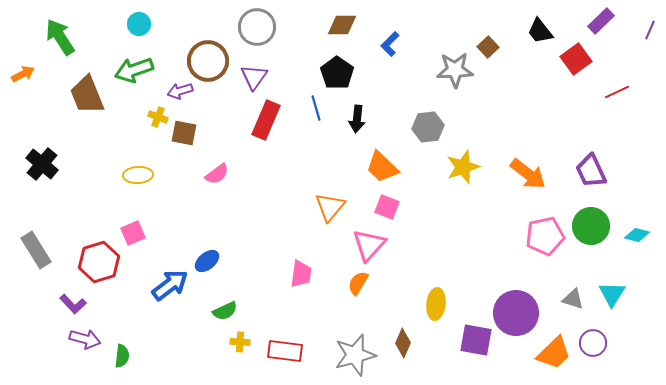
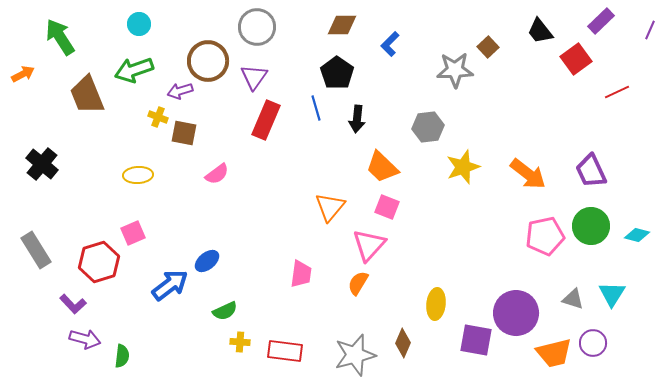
orange trapezoid at (554, 353): rotated 30 degrees clockwise
